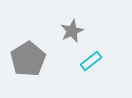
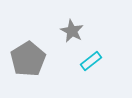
gray star: rotated 20 degrees counterclockwise
